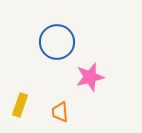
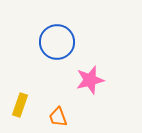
pink star: moved 3 px down
orange trapezoid: moved 2 px left, 5 px down; rotated 15 degrees counterclockwise
